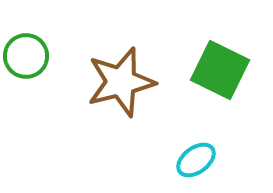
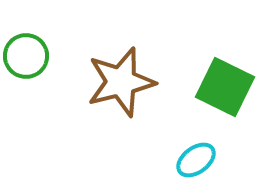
green square: moved 5 px right, 17 px down
